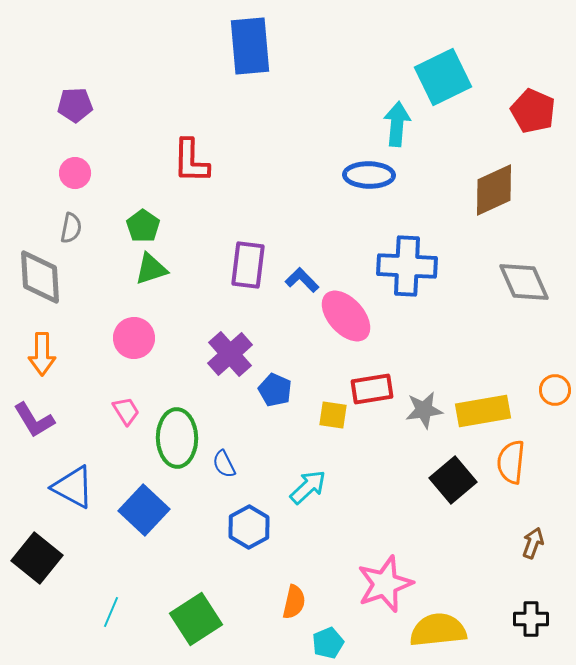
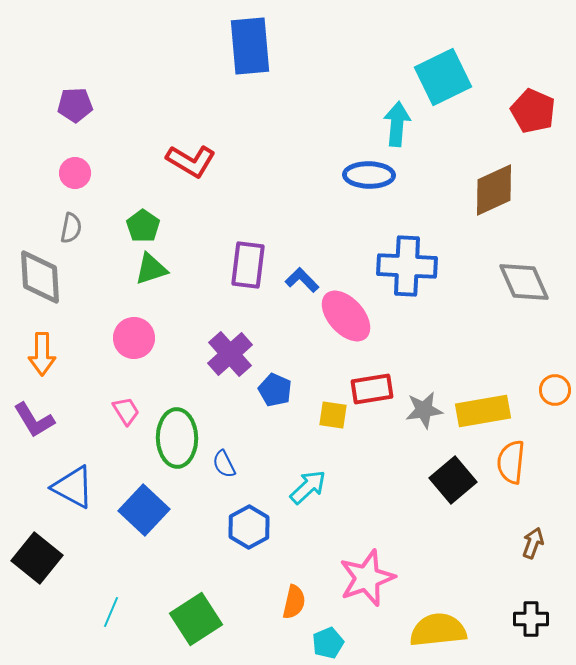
red L-shape at (191, 161): rotated 60 degrees counterclockwise
pink star at (385, 584): moved 18 px left, 6 px up
